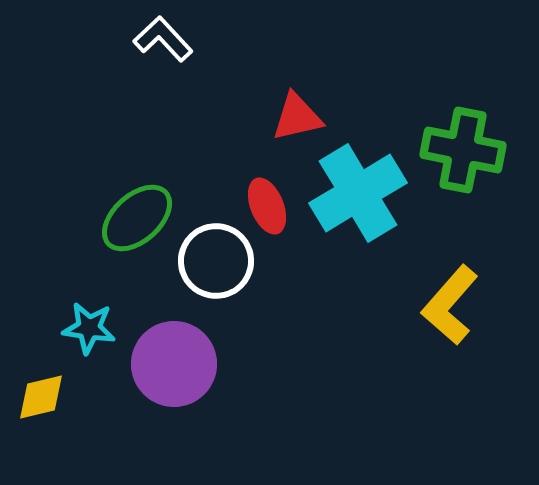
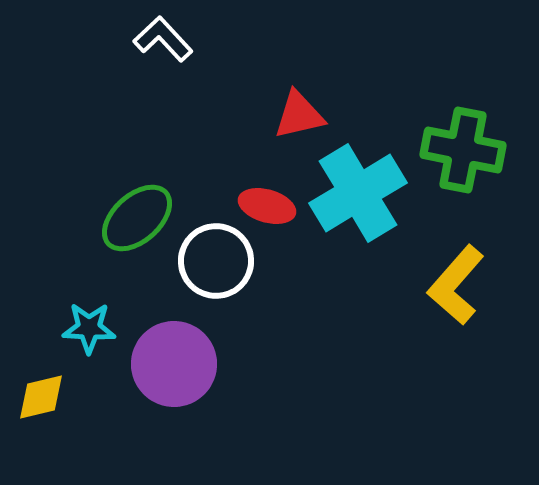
red triangle: moved 2 px right, 2 px up
red ellipse: rotated 52 degrees counterclockwise
yellow L-shape: moved 6 px right, 20 px up
cyan star: rotated 6 degrees counterclockwise
